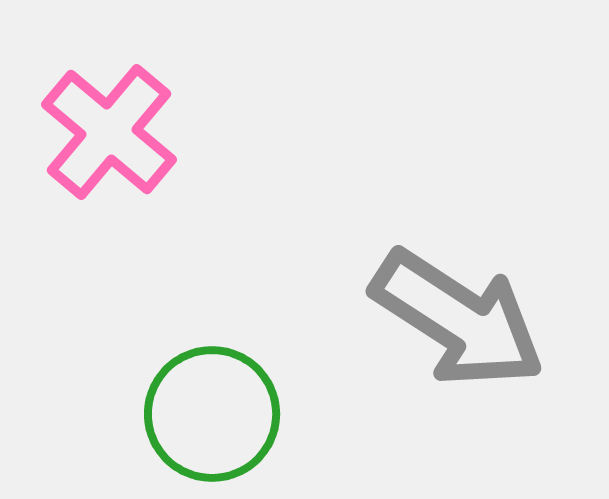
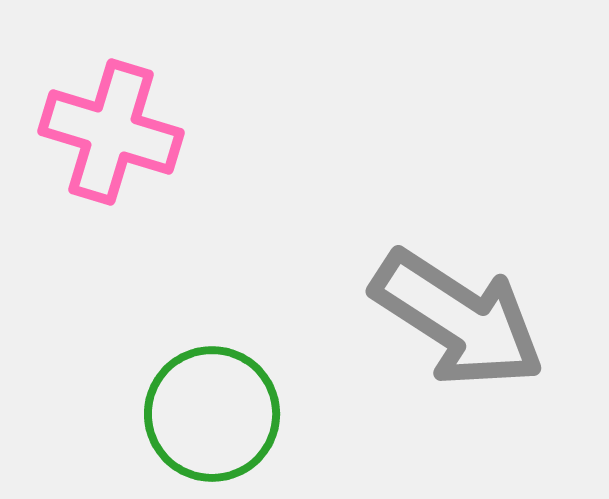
pink cross: moved 2 px right; rotated 23 degrees counterclockwise
